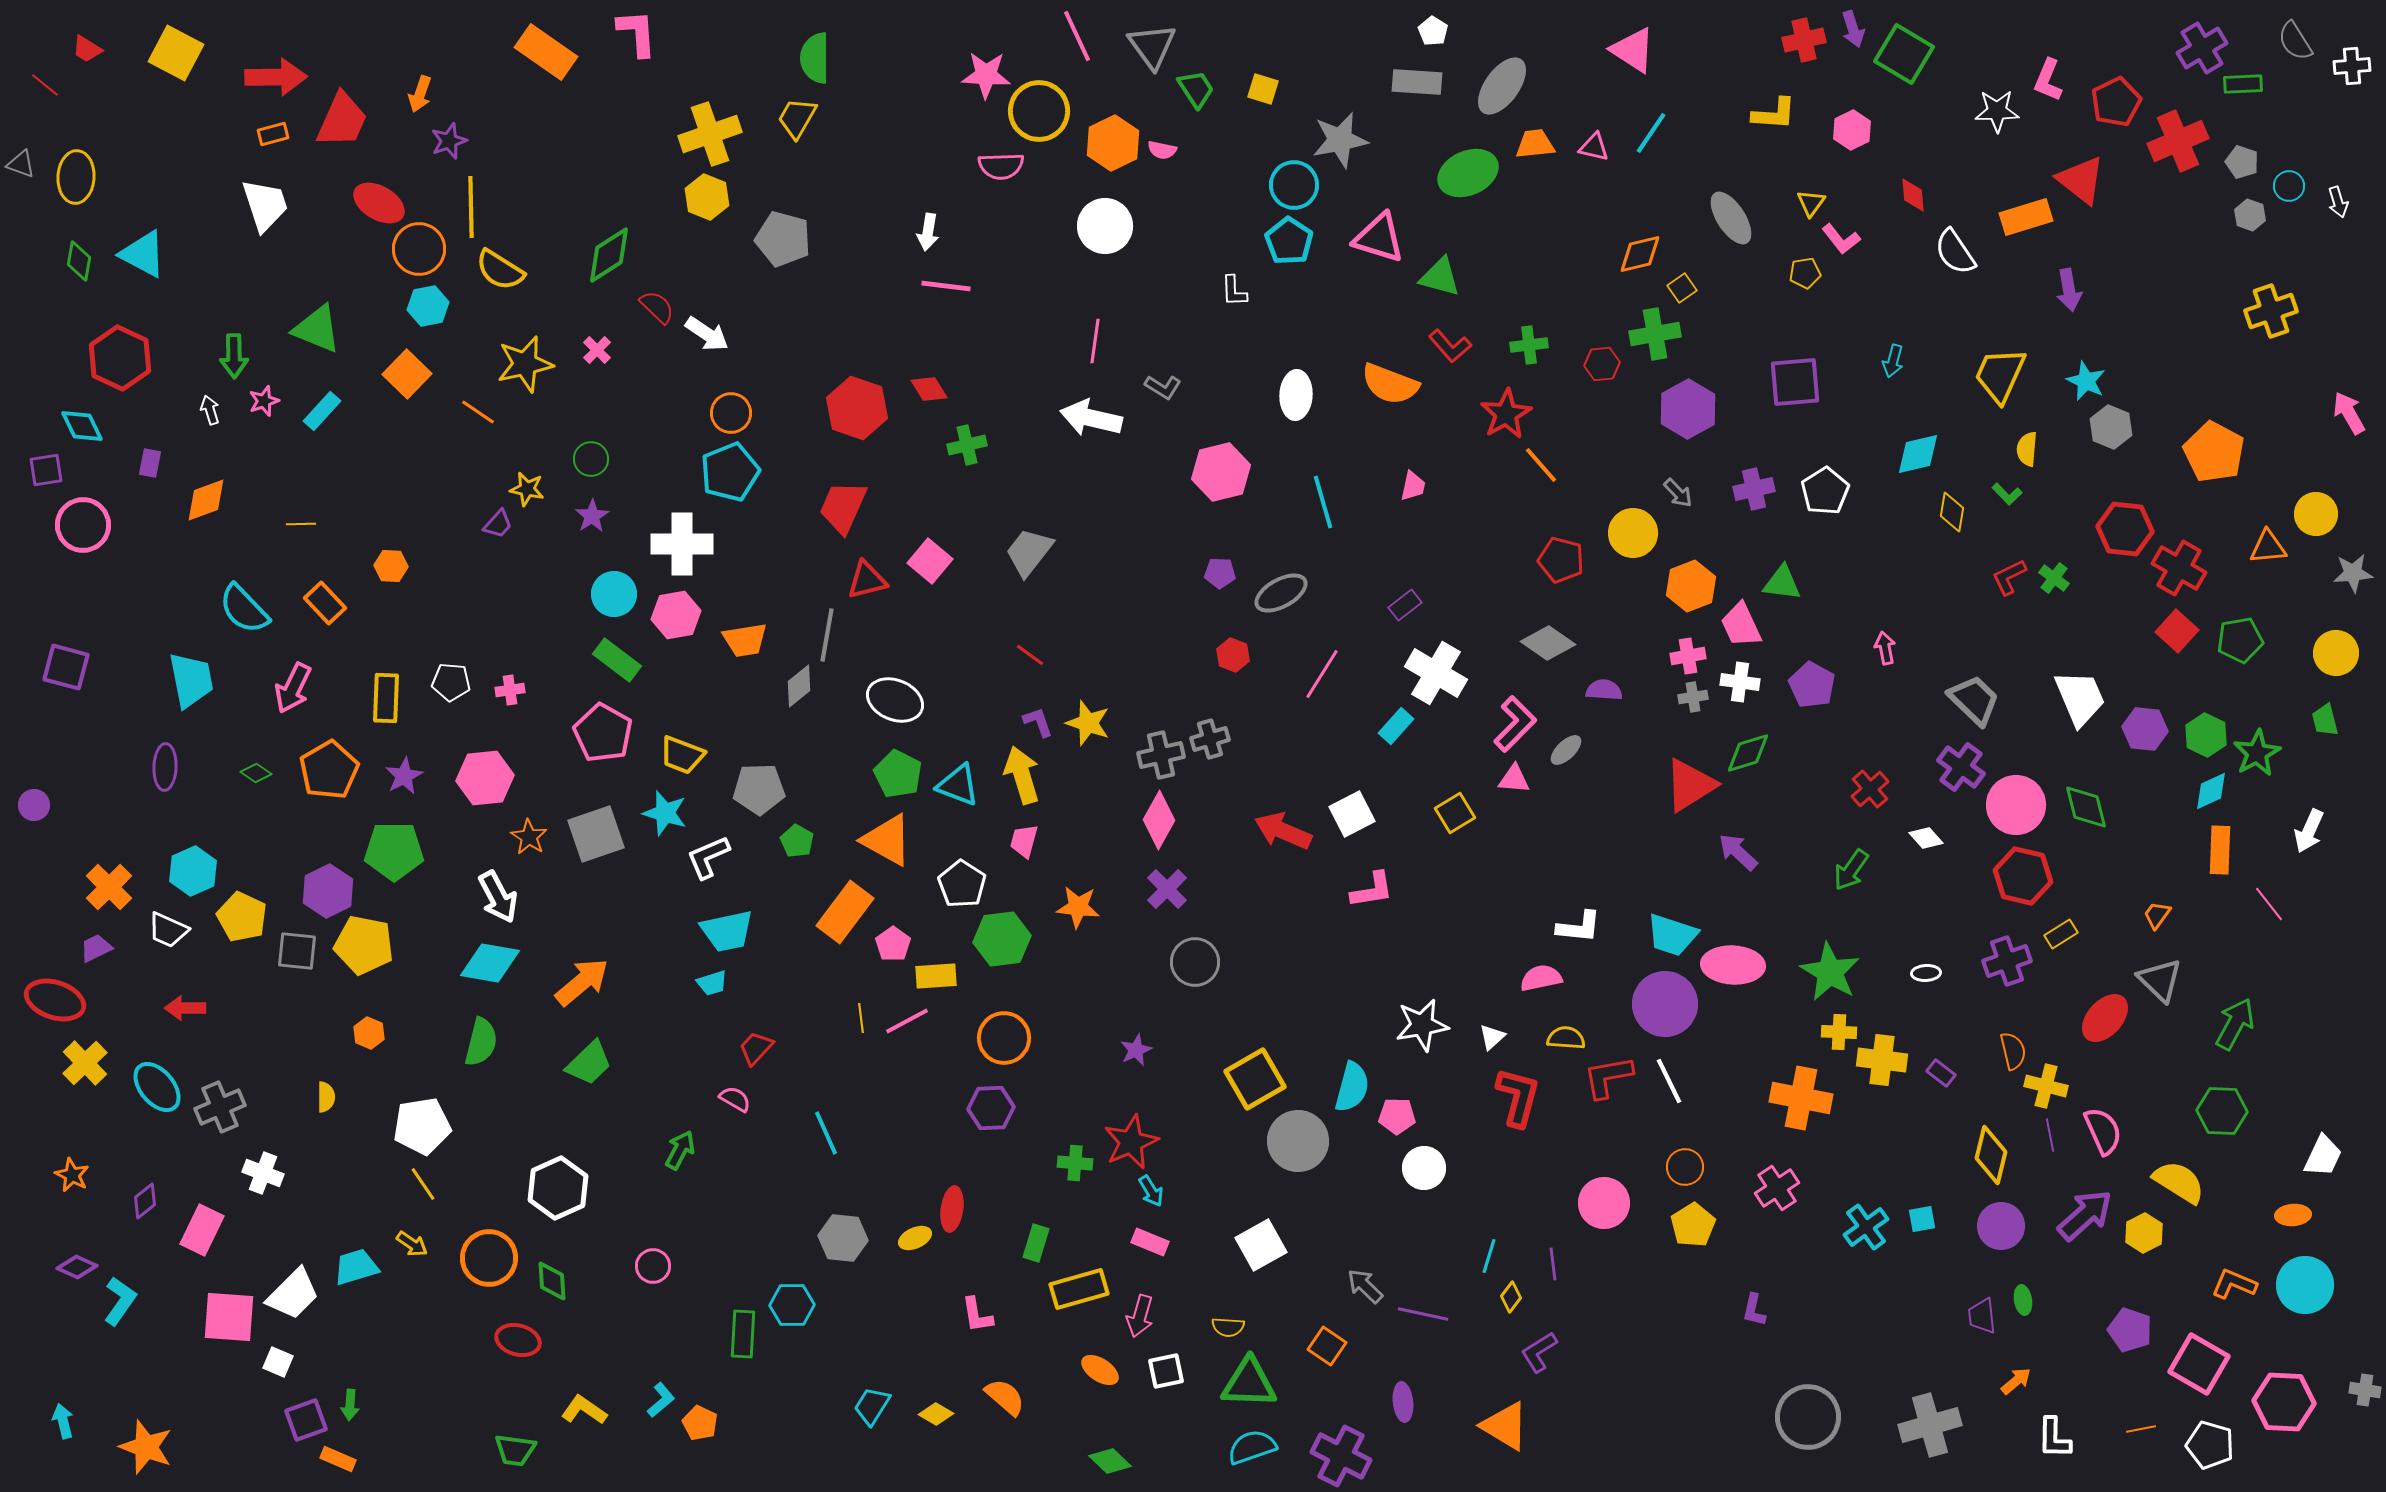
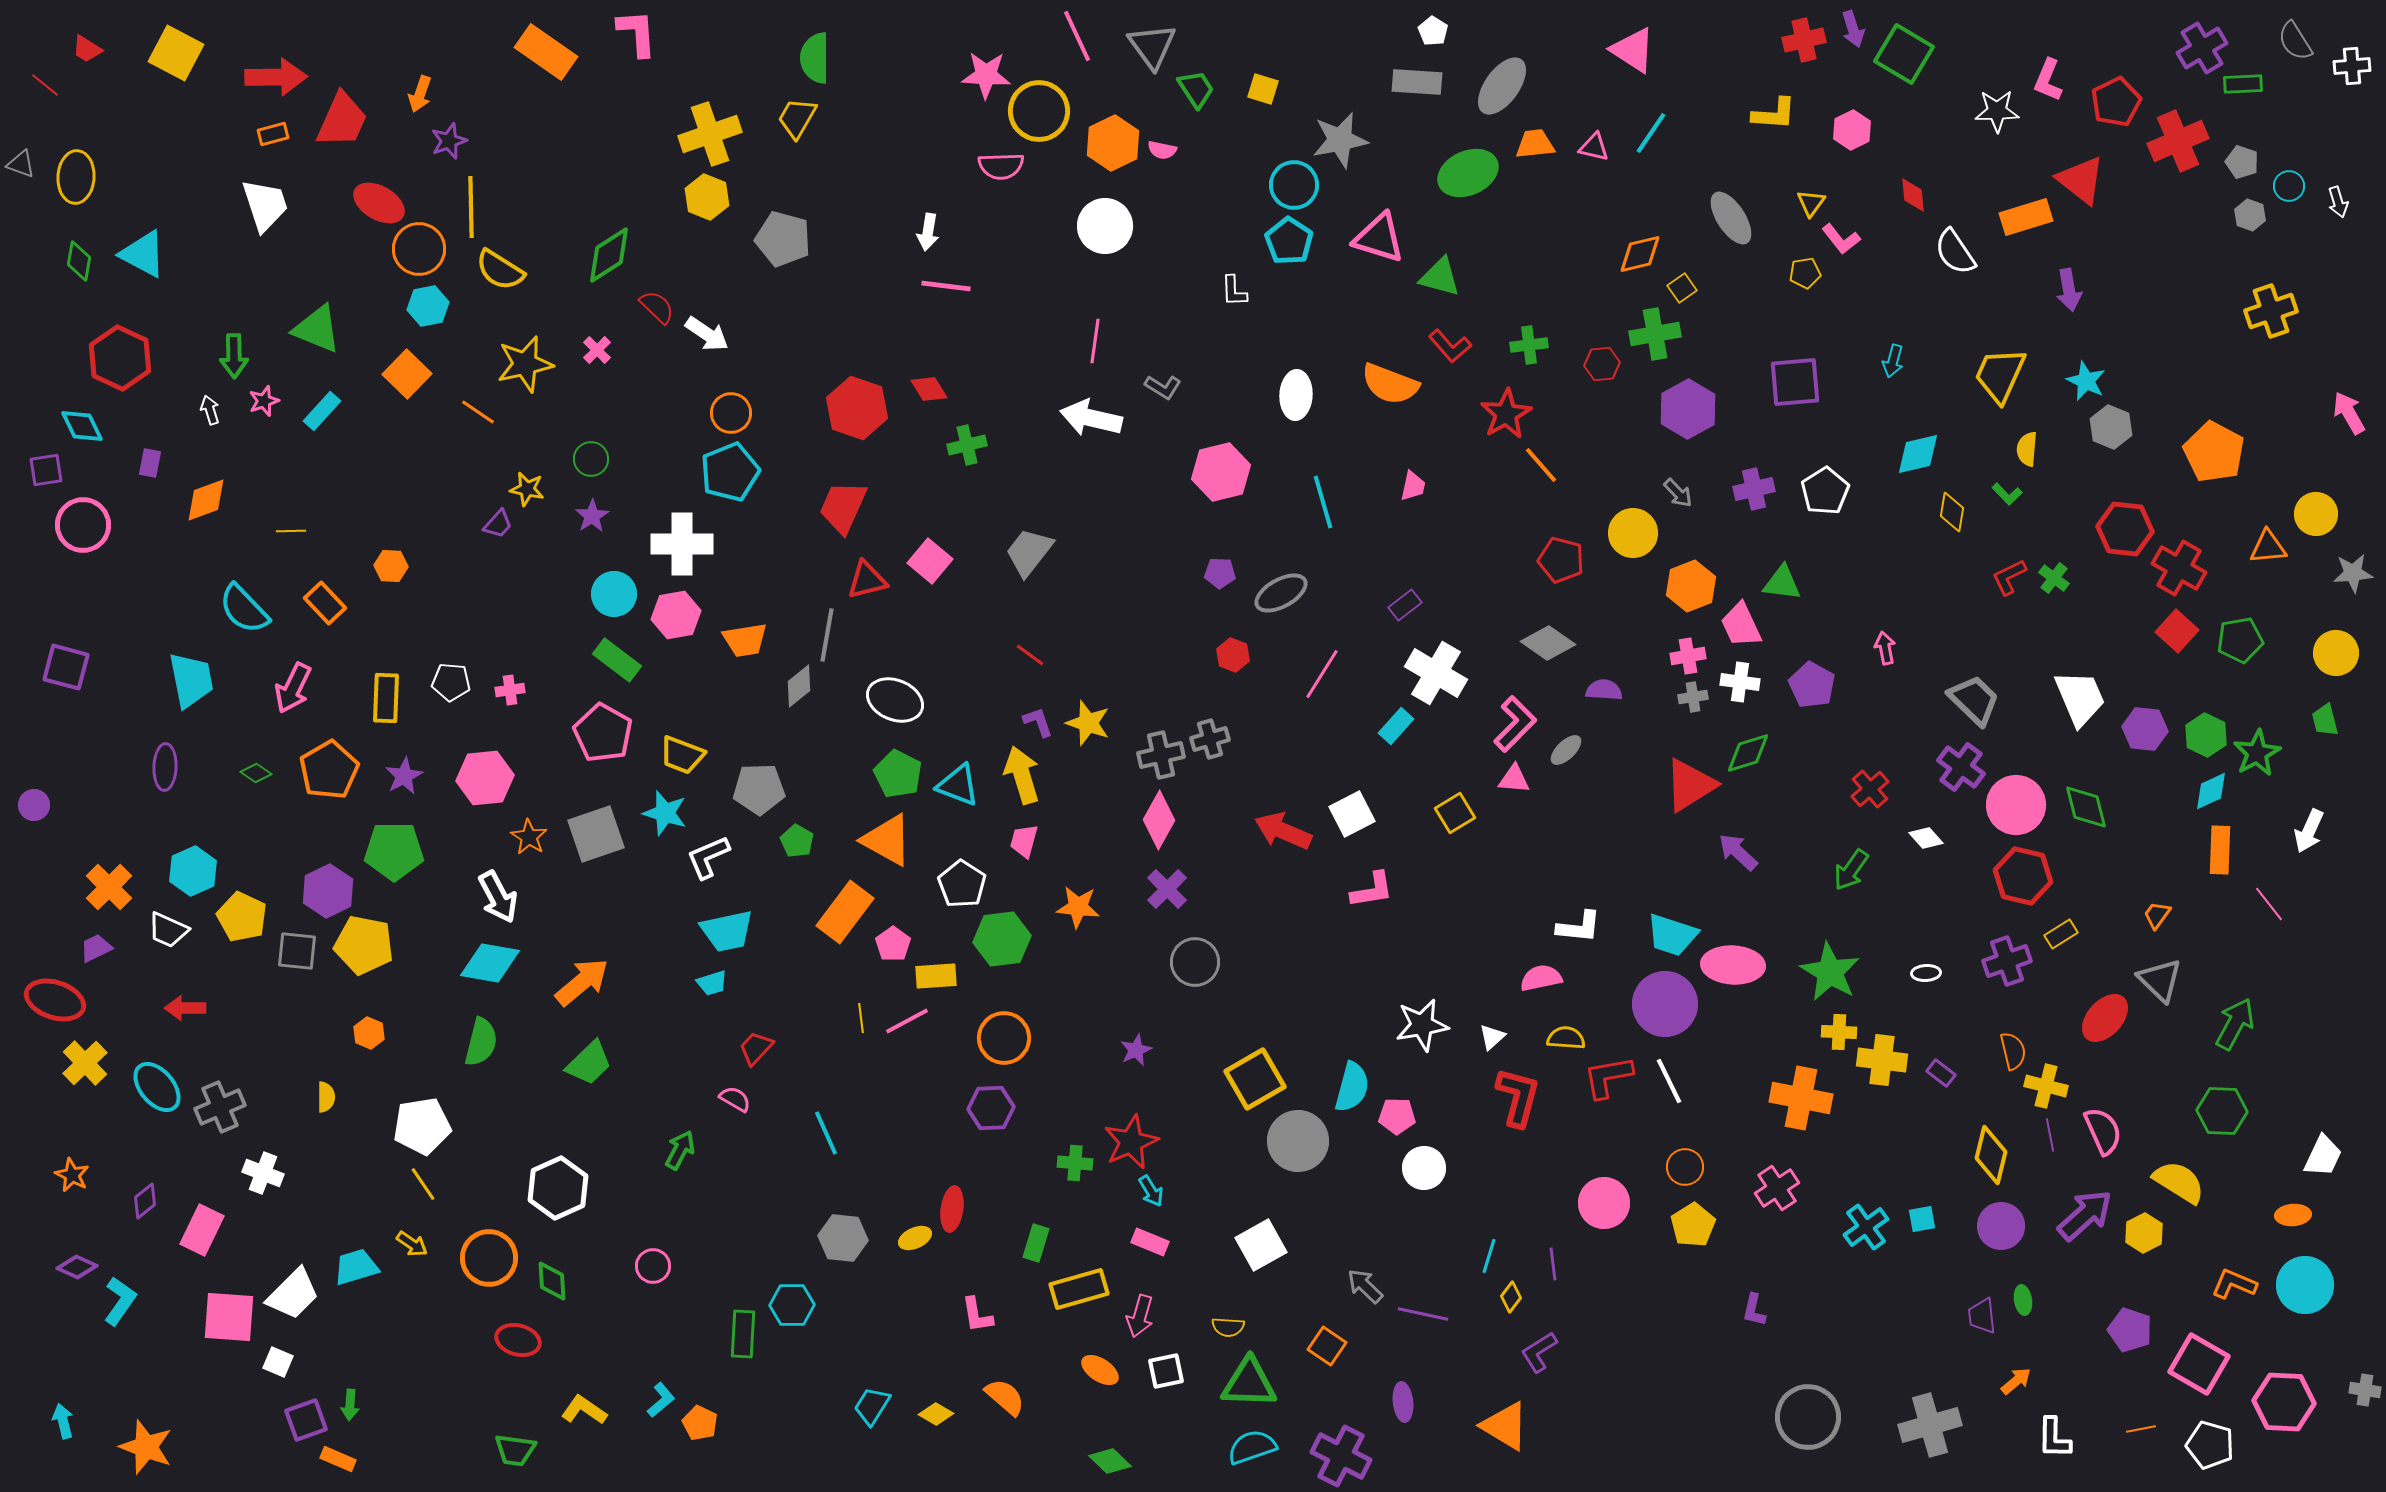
yellow line at (301, 524): moved 10 px left, 7 px down
